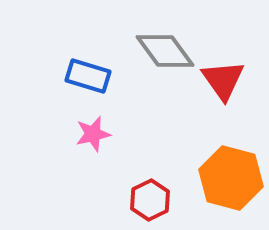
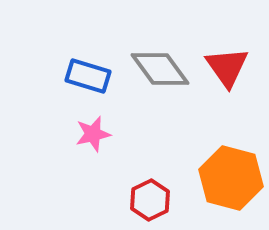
gray diamond: moved 5 px left, 18 px down
red triangle: moved 4 px right, 13 px up
